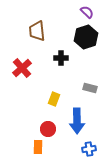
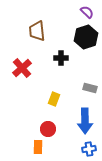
blue arrow: moved 8 px right
